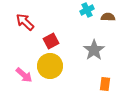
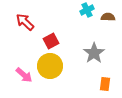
gray star: moved 3 px down
